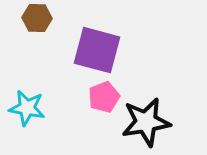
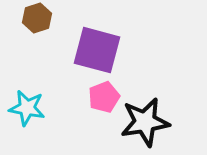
brown hexagon: rotated 20 degrees counterclockwise
black star: moved 1 px left
